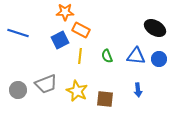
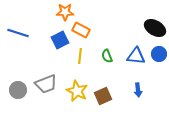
blue circle: moved 5 px up
brown square: moved 2 px left, 3 px up; rotated 30 degrees counterclockwise
